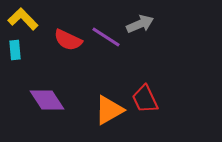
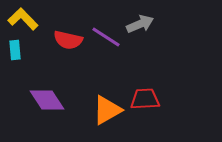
red semicircle: rotated 12 degrees counterclockwise
red trapezoid: rotated 112 degrees clockwise
orange triangle: moved 2 px left
